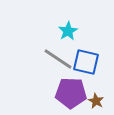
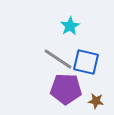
cyan star: moved 2 px right, 5 px up
purple pentagon: moved 5 px left, 4 px up
brown star: rotated 21 degrees counterclockwise
